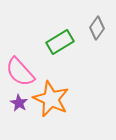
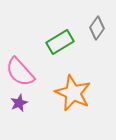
orange star: moved 22 px right, 6 px up
purple star: rotated 18 degrees clockwise
